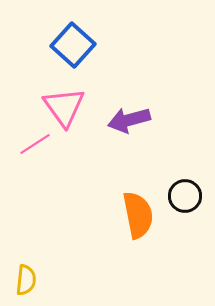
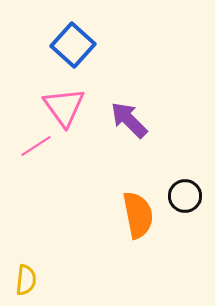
purple arrow: rotated 60 degrees clockwise
pink line: moved 1 px right, 2 px down
